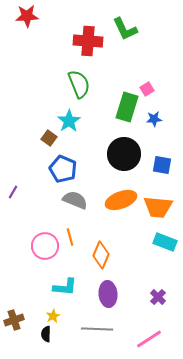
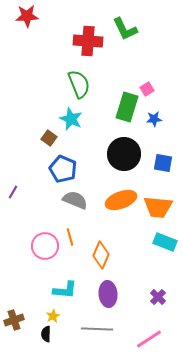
cyan star: moved 2 px right, 2 px up; rotated 15 degrees counterclockwise
blue square: moved 1 px right, 2 px up
cyan L-shape: moved 3 px down
